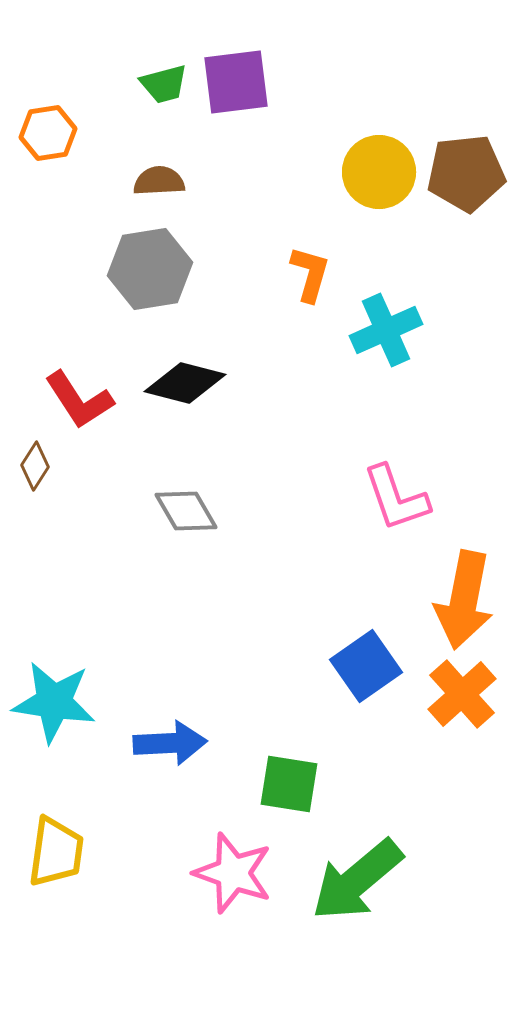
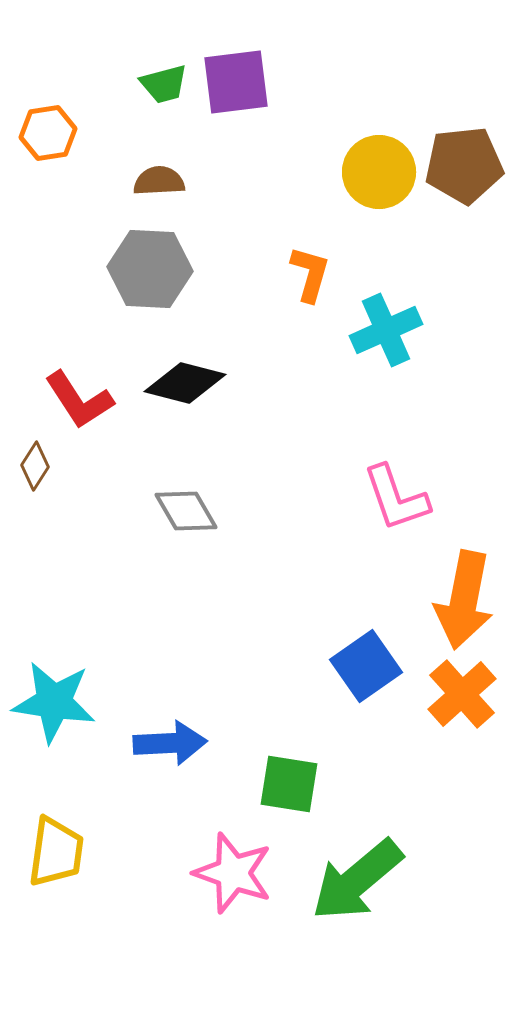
brown pentagon: moved 2 px left, 8 px up
gray hexagon: rotated 12 degrees clockwise
